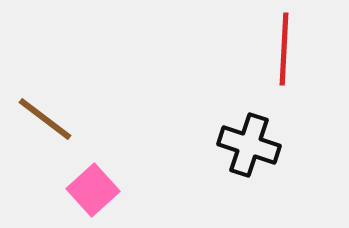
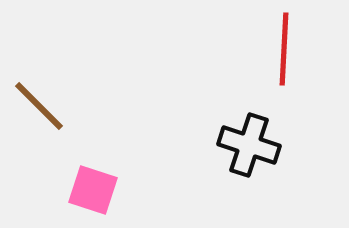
brown line: moved 6 px left, 13 px up; rotated 8 degrees clockwise
pink square: rotated 30 degrees counterclockwise
